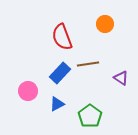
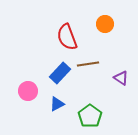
red semicircle: moved 5 px right
